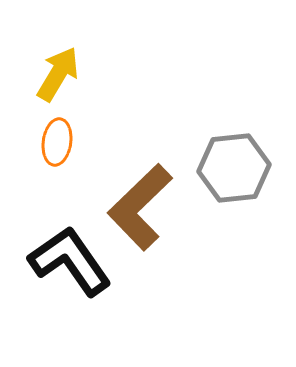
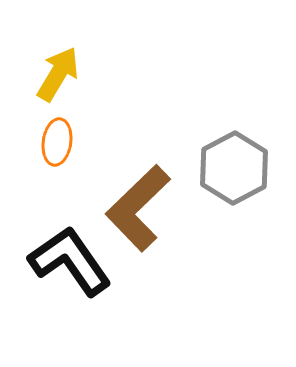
gray hexagon: rotated 22 degrees counterclockwise
brown L-shape: moved 2 px left, 1 px down
